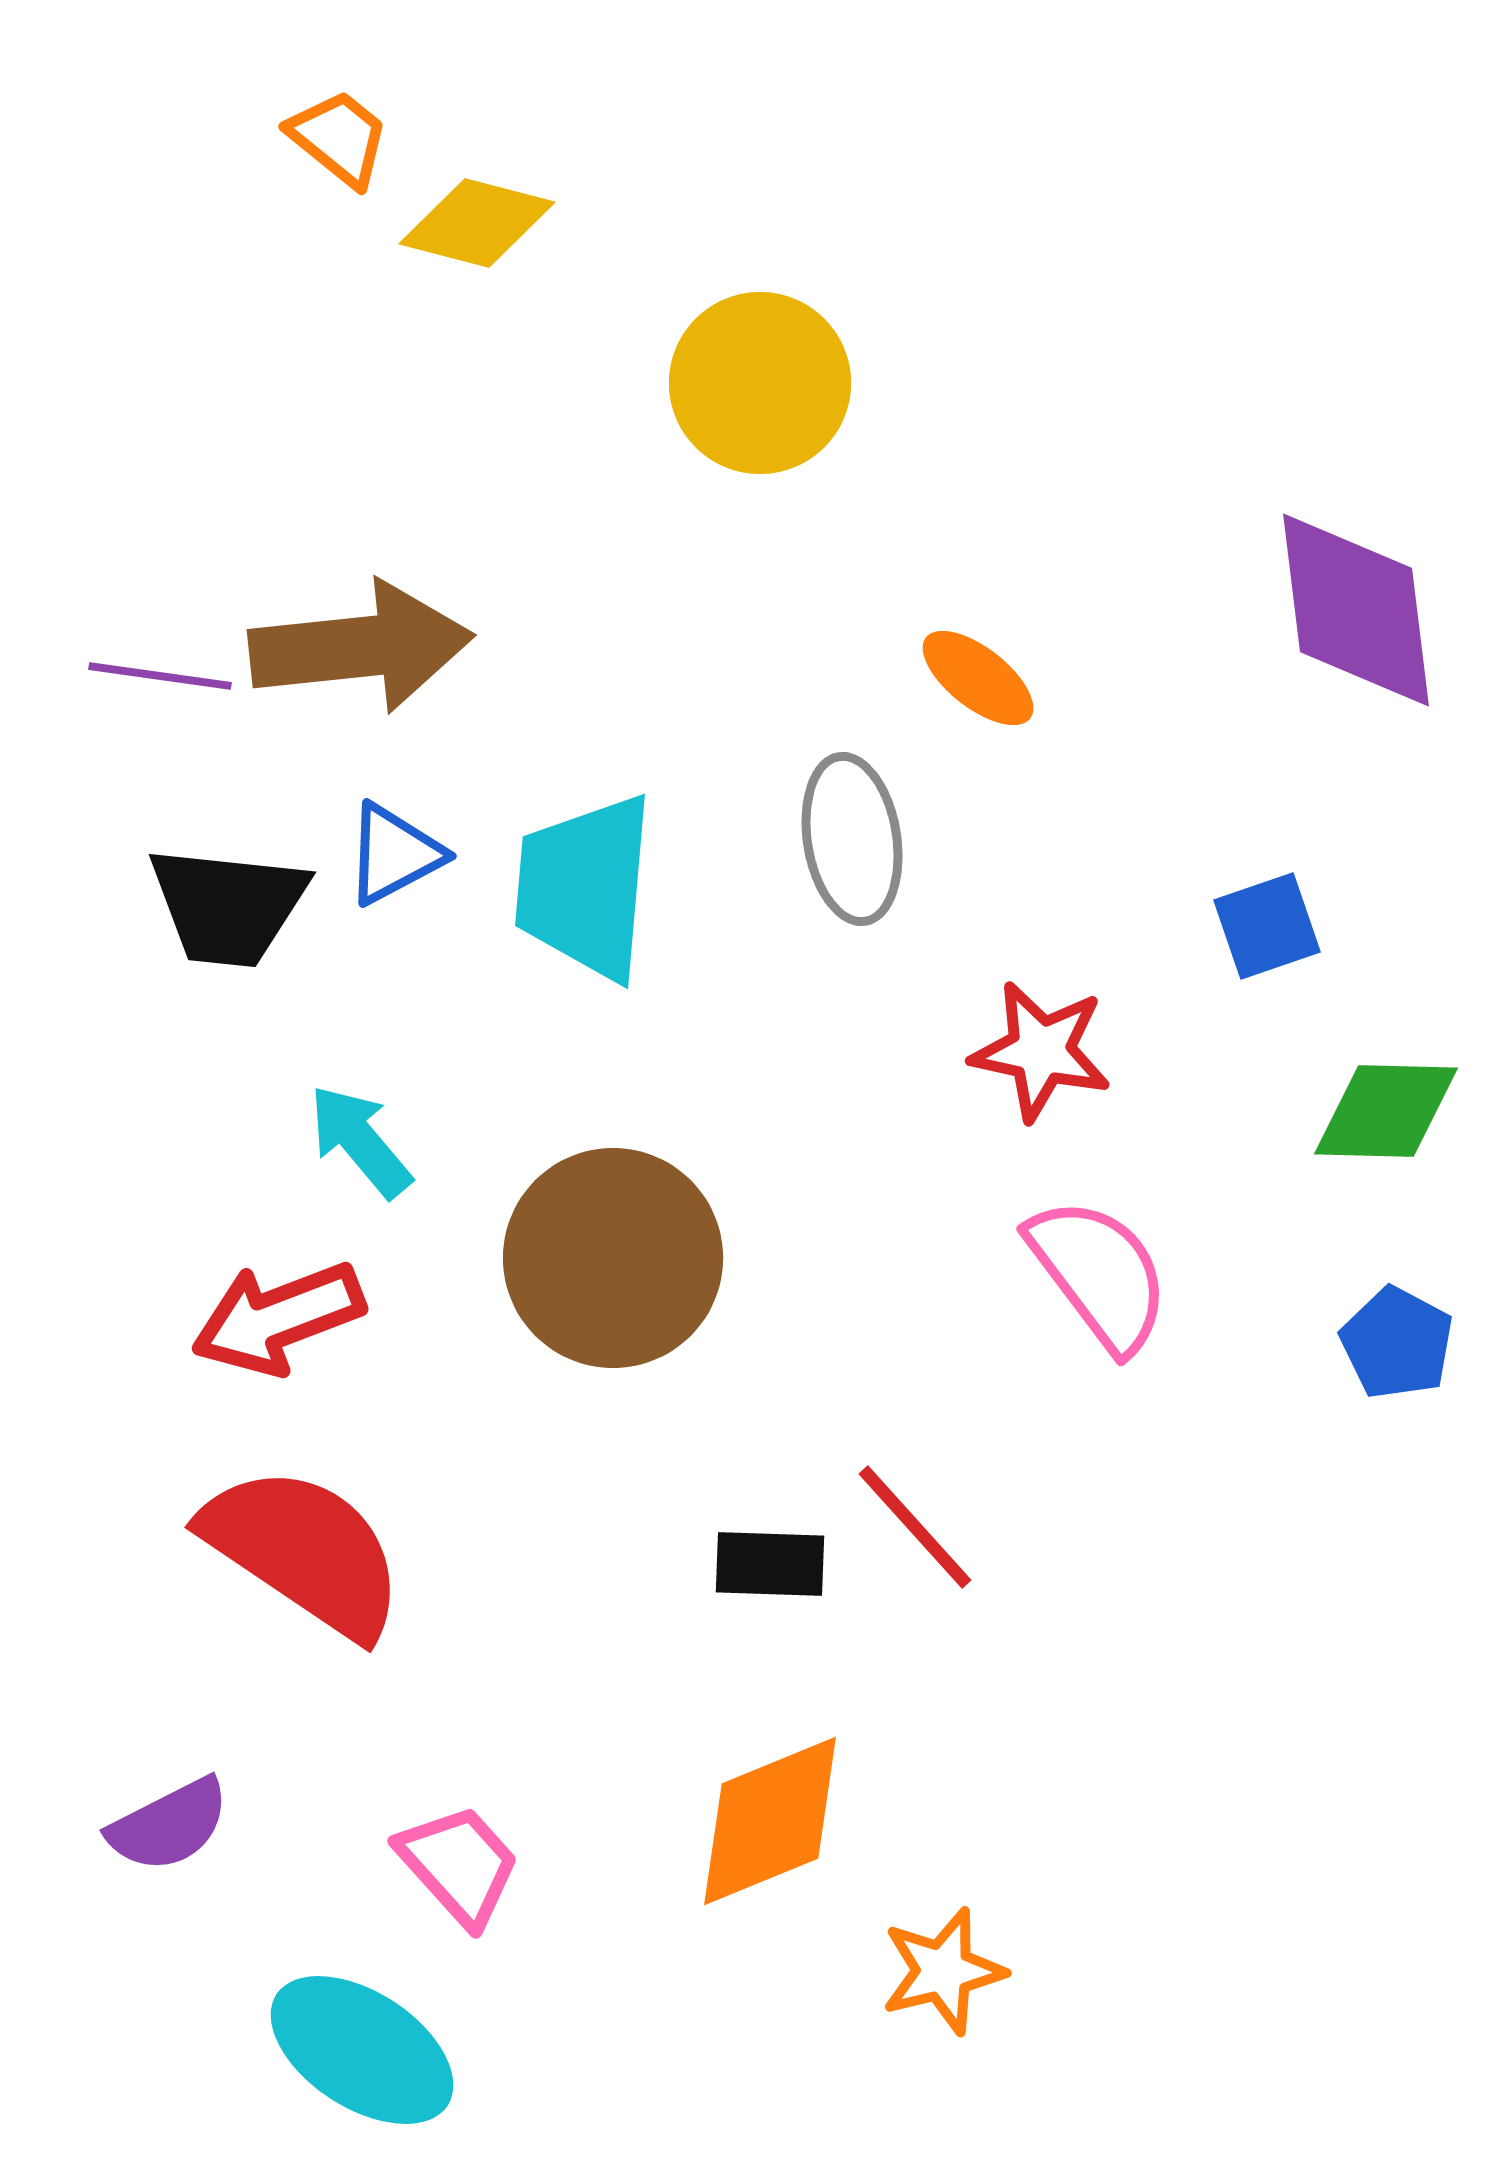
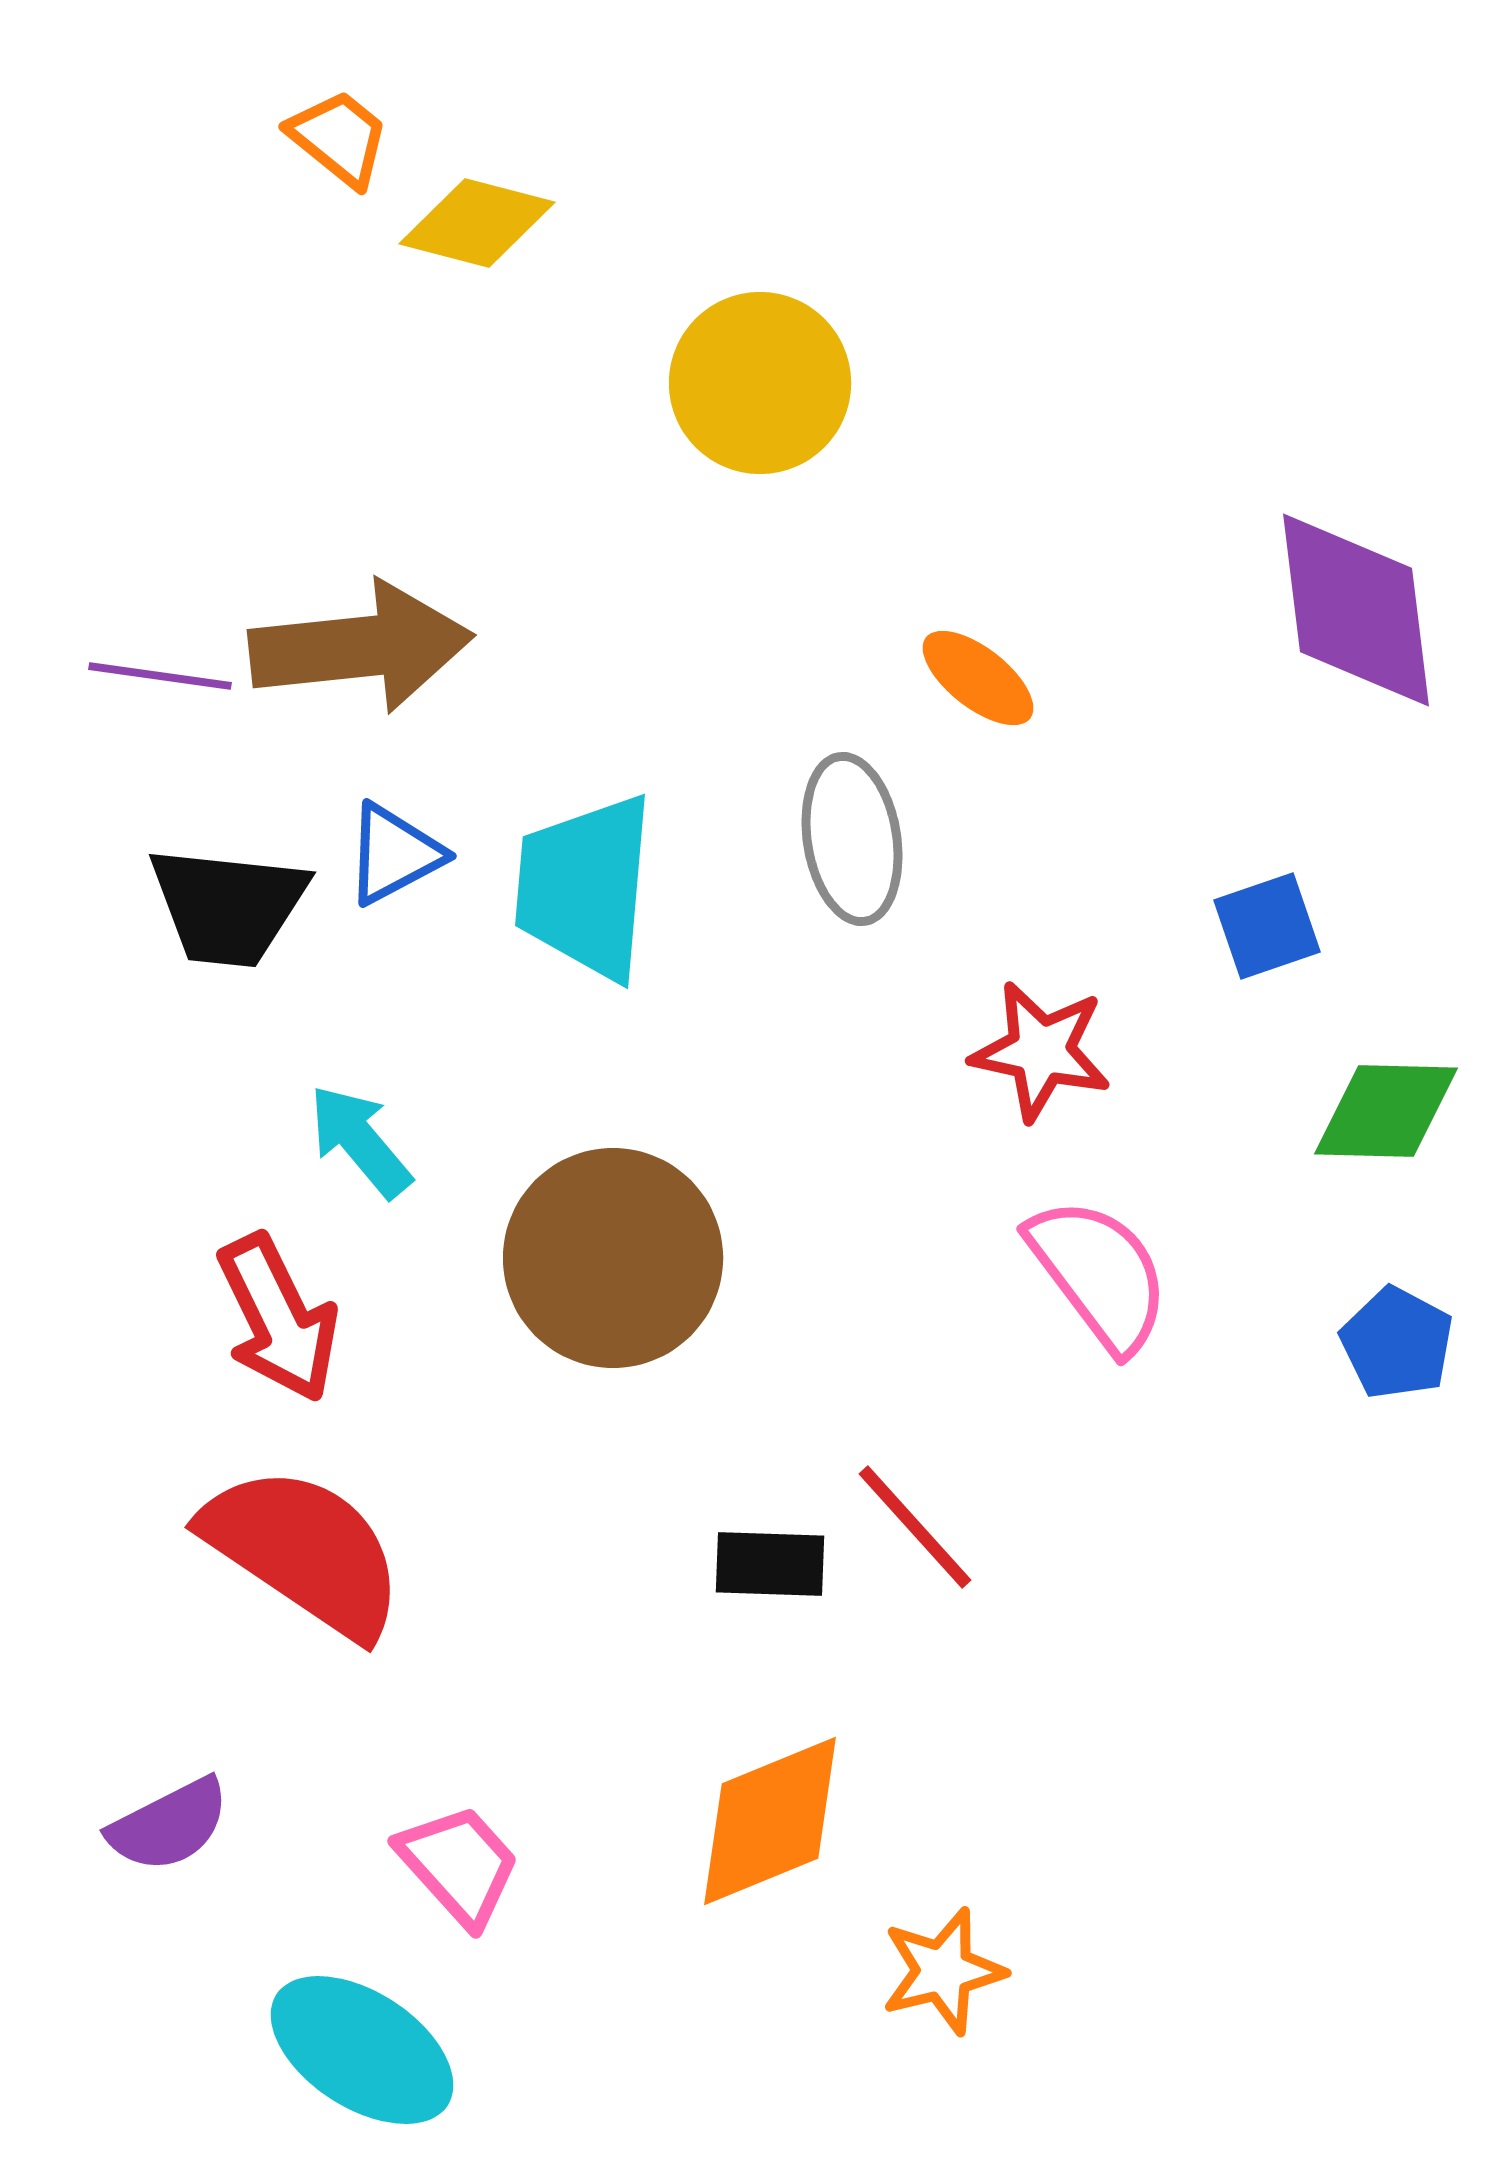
red arrow: rotated 95 degrees counterclockwise
